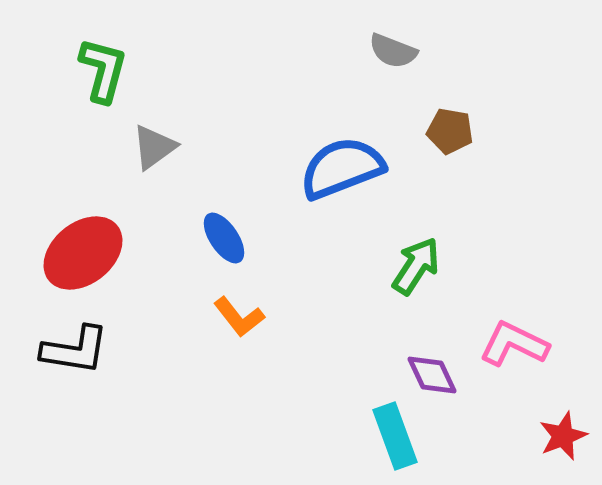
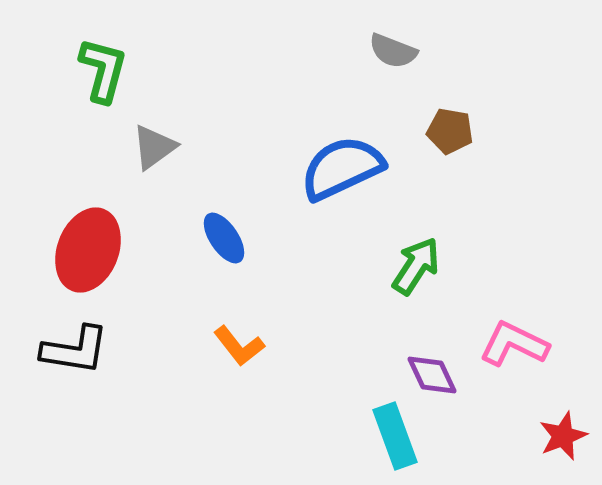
blue semicircle: rotated 4 degrees counterclockwise
red ellipse: moved 5 px right, 3 px up; rotated 30 degrees counterclockwise
orange L-shape: moved 29 px down
